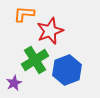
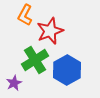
orange L-shape: moved 1 px right, 1 px down; rotated 65 degrees counterclockwise
blue hexagon: rotated 8 degrees counterclockwise
